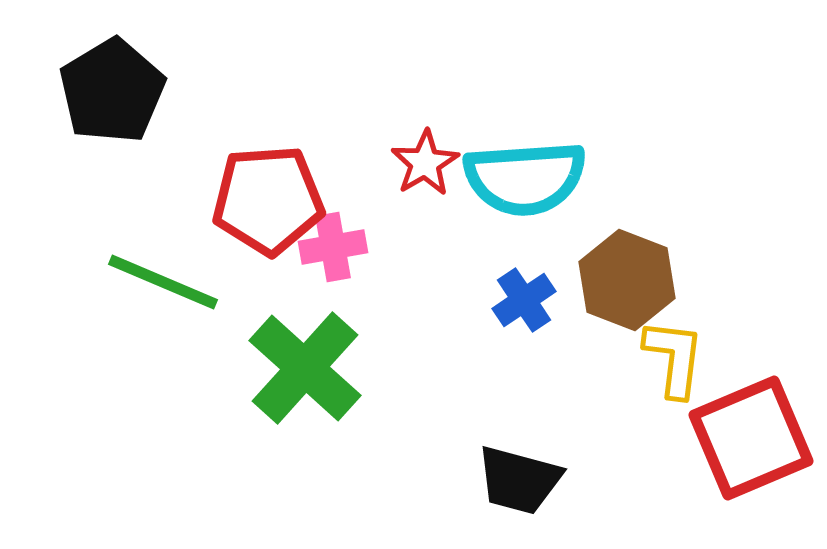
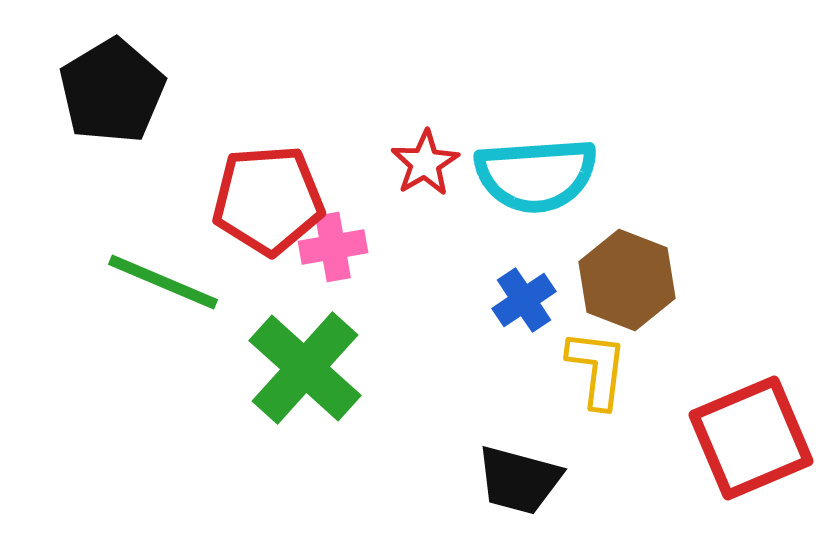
cyan semicircle: moved 11 px right, 3 px up
yellow L-shape: moved 77 px left, 11 px down
